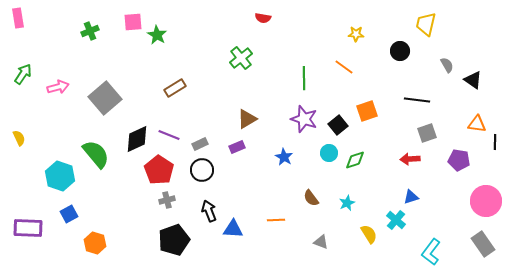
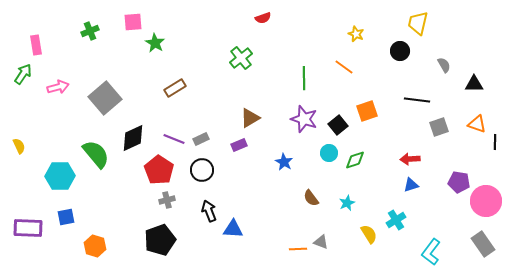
pink rectangle at (18, 18): moved 18 px right, 27 px down
red semicircle at (263, 18): rotated 28 degrees counterclockwise
yellow trapezoid at (426, 24): moved 8 px left, 1 px up
yellow star at (356, 34): rotated 21 degrees clockwise
green star at (157, 35): moved 2 px left, 8 px down
gray semicircle at (447, 65): moved 3 px left
black triangle at (473, 80): moved 1 px right, 4 px down; rotated 36 degrees counterclockwise
brown triangle at (247, 119): moved 3 px right, 1 px up
orange triangle at (477, 124): rotated 12 degrees clockwise
gray square at (427, 133): moved 12 px right, 6 px up
purple line at (169, 135): moved 5 px right, 4 px down
yellow semicircle at (19, 138): moved 8 px down
black diamond at (137, 139): moved 4 px left, 1 px up
gray rectangle at (200, 144): moved 1 px right, 5 px up
purple rectangle at (237, 147): moved 2 px right, 2 px up
blue star at (284, 157): moved 5 px down
purple pentagon at (459, 160): moved 22 px down
cyan hexagon at (60, 176): rotated 20 degrees counterclockwise
blue triangle at (411, 197): moved 12 px up
blue square at (69, 214): moved 3 px left, 3 px down; rotated 18 degrees clockwise
orange line at (276, 220): moved 22 px right, 29 px down
cyan cross at (396, 220): rotated 18 degrees clockwise
black pentagon at (174, 240): moved 14 px left
orange hexagon at (95, 243): moved 3 px down
